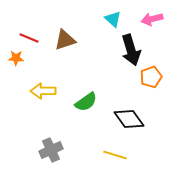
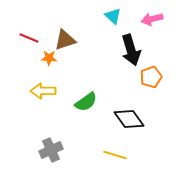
cyan triangle: moved 3 px up
orange star: moved 33 px right
